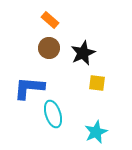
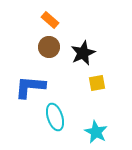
brown circle: moved 1 px up
yellow square: rotated 18 degrees counterclockwise
blue L-shape: moved 1 px right, 1 px up
cyan ellipse: moved 2 px right, 3 px down
cyan star: rotated 20 degrees counterclockwise
